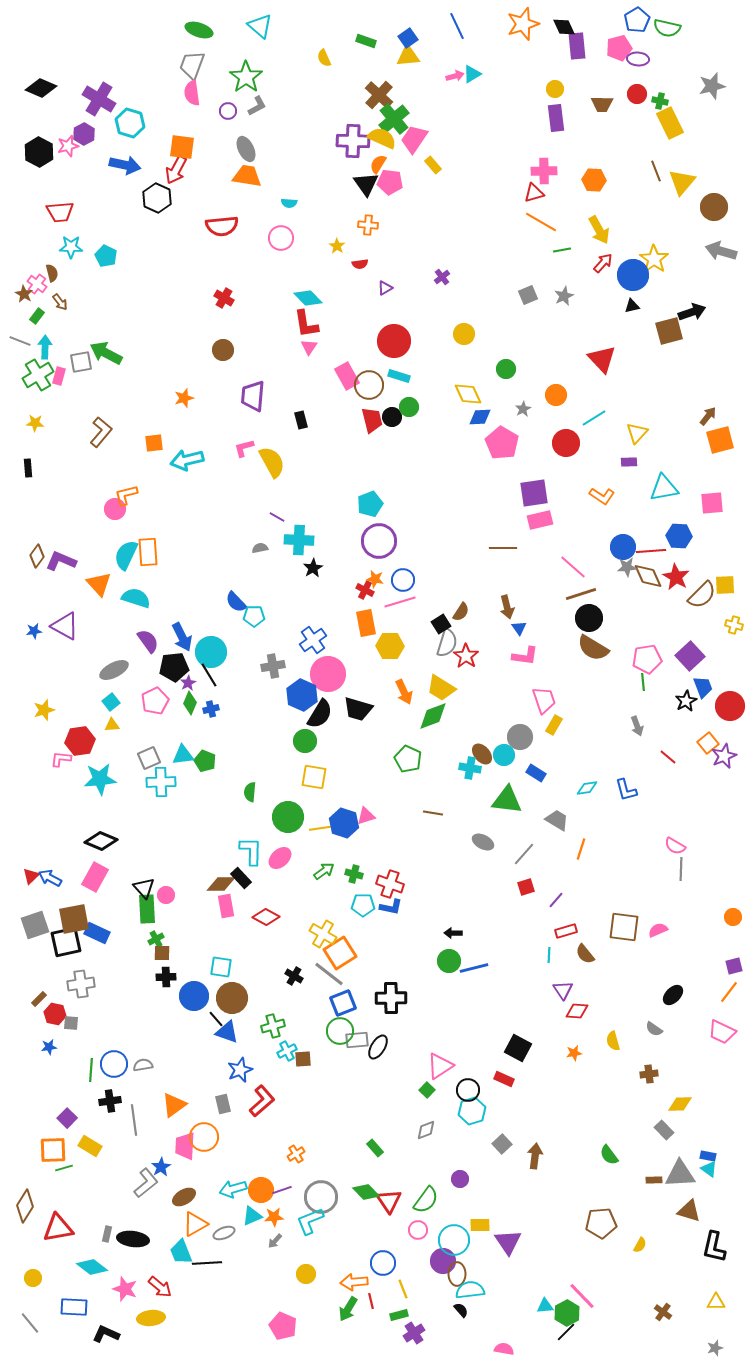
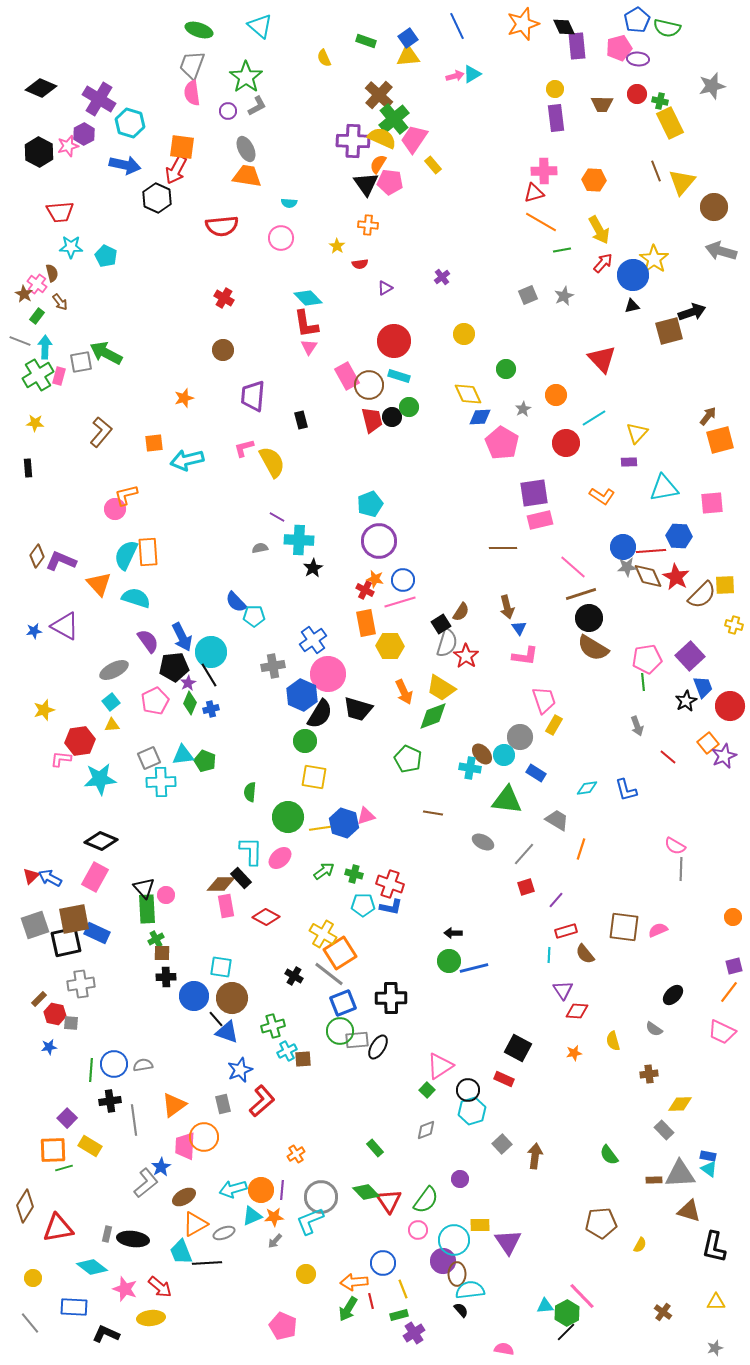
purple line at (282, 1190): rotated 66 degrees counterclockwise
